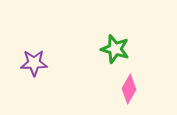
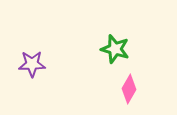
purple star: moved 2 px left, 1 px down
